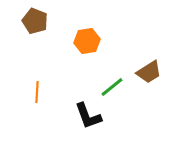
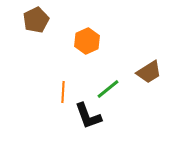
brown pentagon: moved 1 px right, 1 px up; rotated 25 degrees clockwise
orange hexagon: rotated 15 degrees counterclockwise
green line: moved 4 px left, 2 px down
orange line: moved 26 px right
